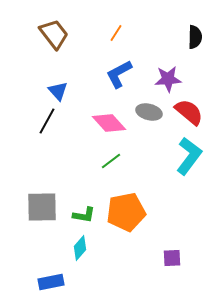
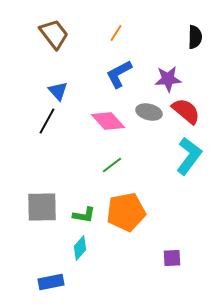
red semicircle: moved 3 px left, 1 px up
pink diamond: moved 1 px left, 2 px up
green line: moved 1 px right, 4 px down
